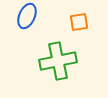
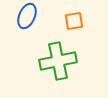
orange square: moved 5 px left, 1 px up
